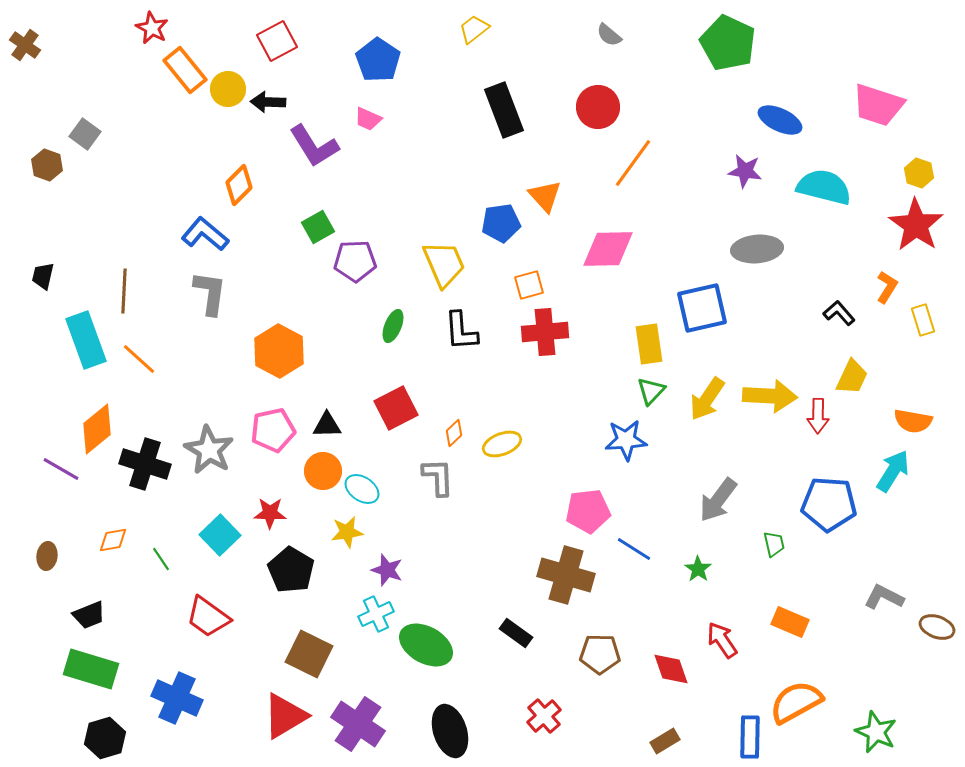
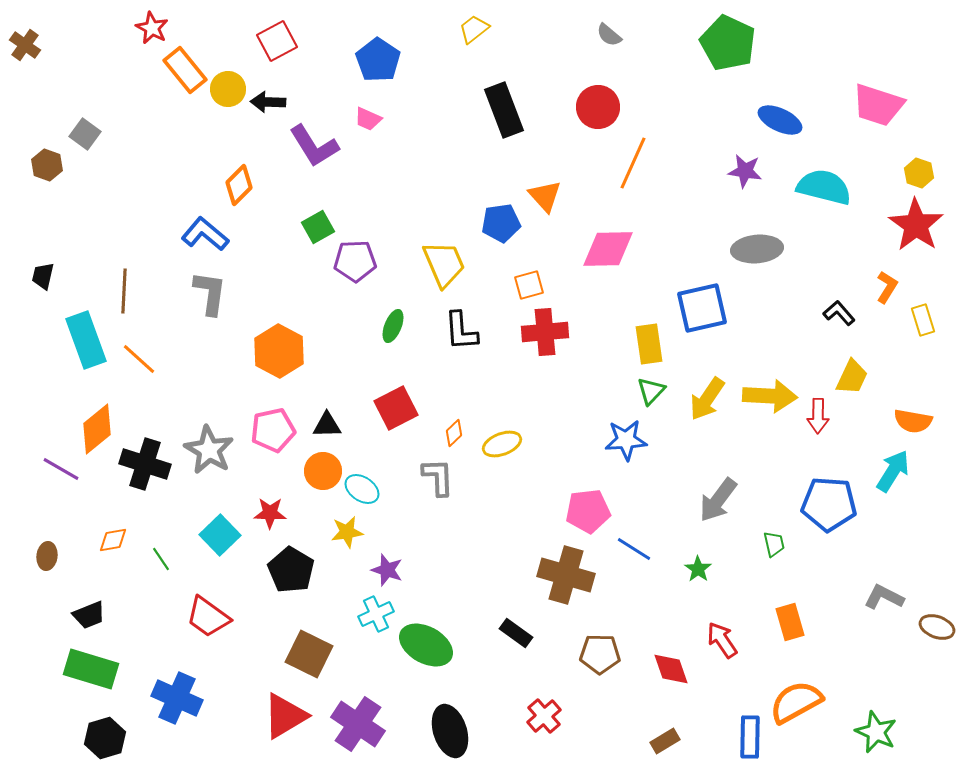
orange line at (633, 163): rotated 12 degrees counterclockwise
orange rectangle at (790, 622): rotated 51 degrees clockwise
